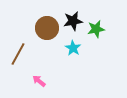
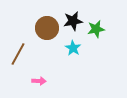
pink arrow: rotated 144 degrees clockwise
